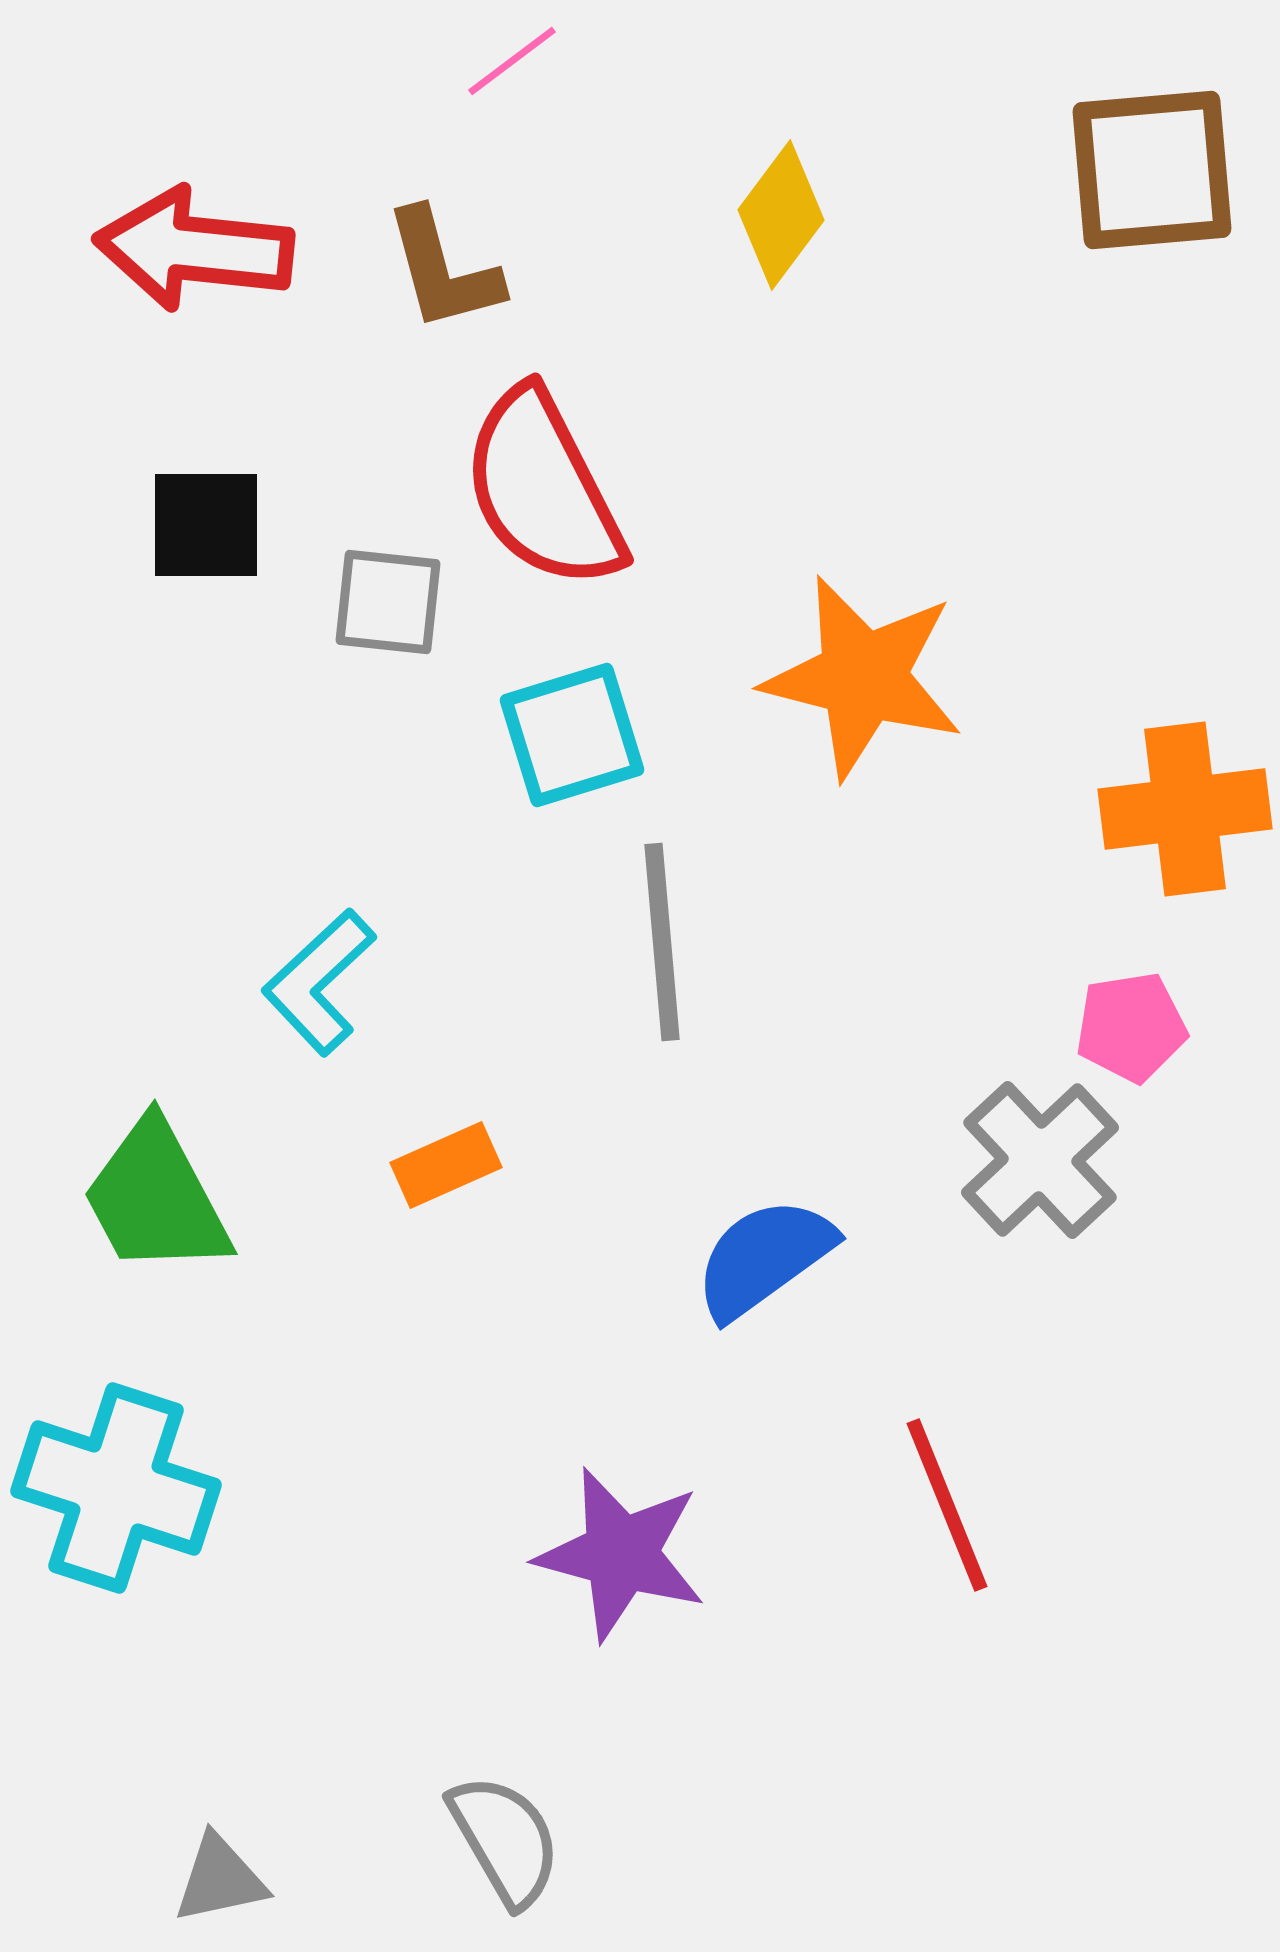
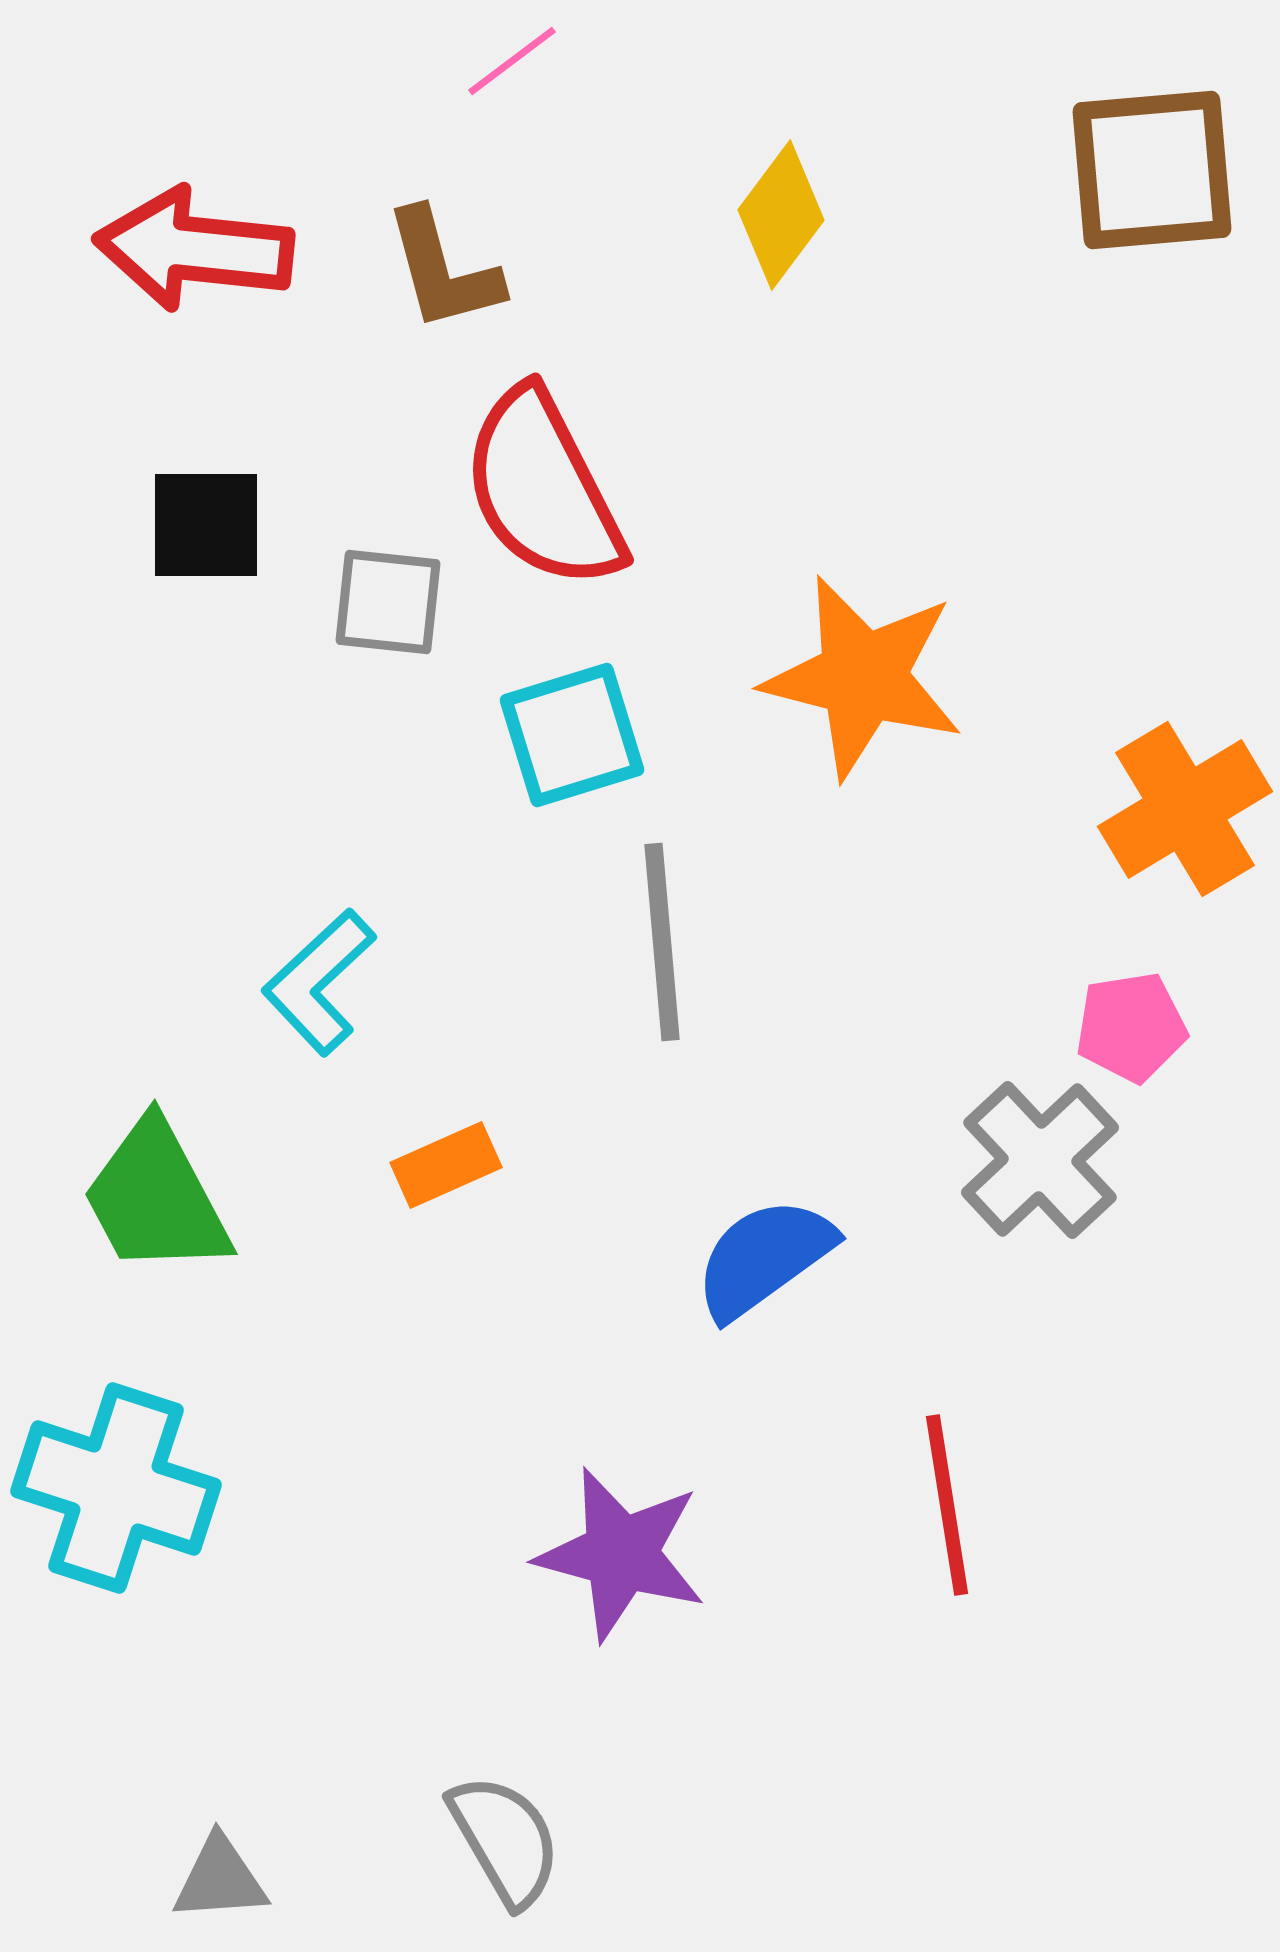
orange cross: rotated 24 degrees counterclockwise
red line: rotated 13 degrees clockwise
gray triangle: rotated 8 degrees clockwise
